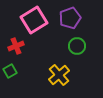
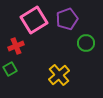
purple pentagon: moved 3 px left, 1 px down
green circle: moved 9 px right, 3 px up
green square: moved 2 px up
